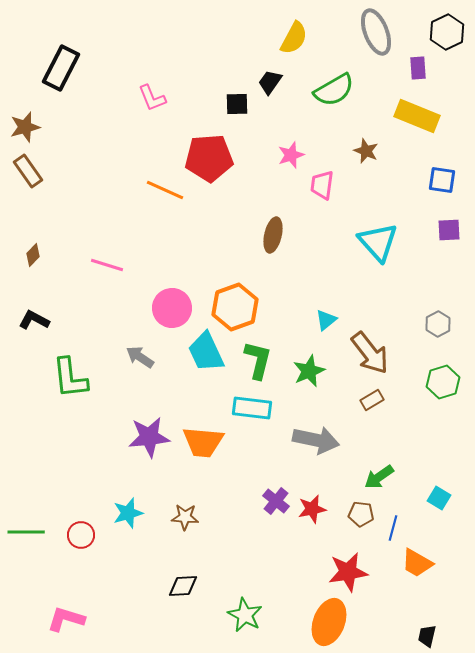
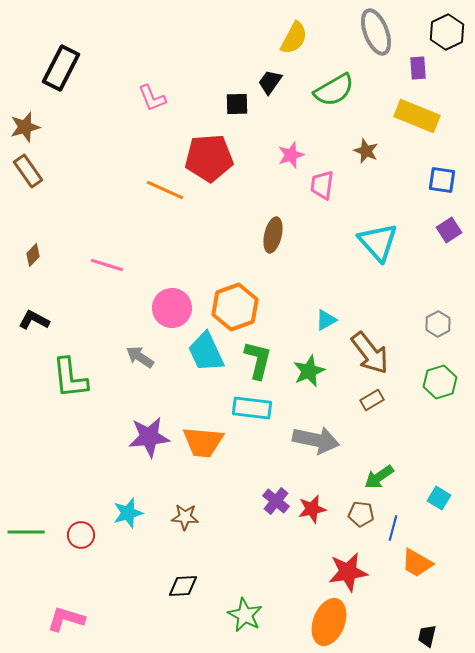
purple square at (449, 230): rotated 30 degrees counterclockwise
cyan triangle at (326, 320): rotated 10 degrees clockwise
green hexagon at (443, 382): moved 3 px left
